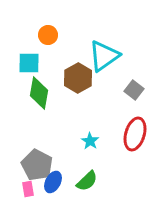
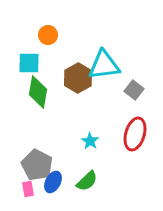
cyan triangle: moved 9 px down; rotated 28 degrees clockwise
green diamond: moved 1 px left, 1 px up
